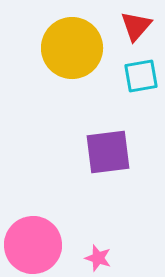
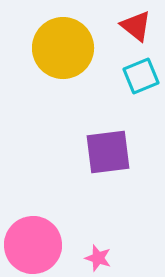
red triangle: rotated 32 degrees counterclockwise
yellow circle: moved 9 px left
cyan square: rotated 12 degrees counterclockwise
